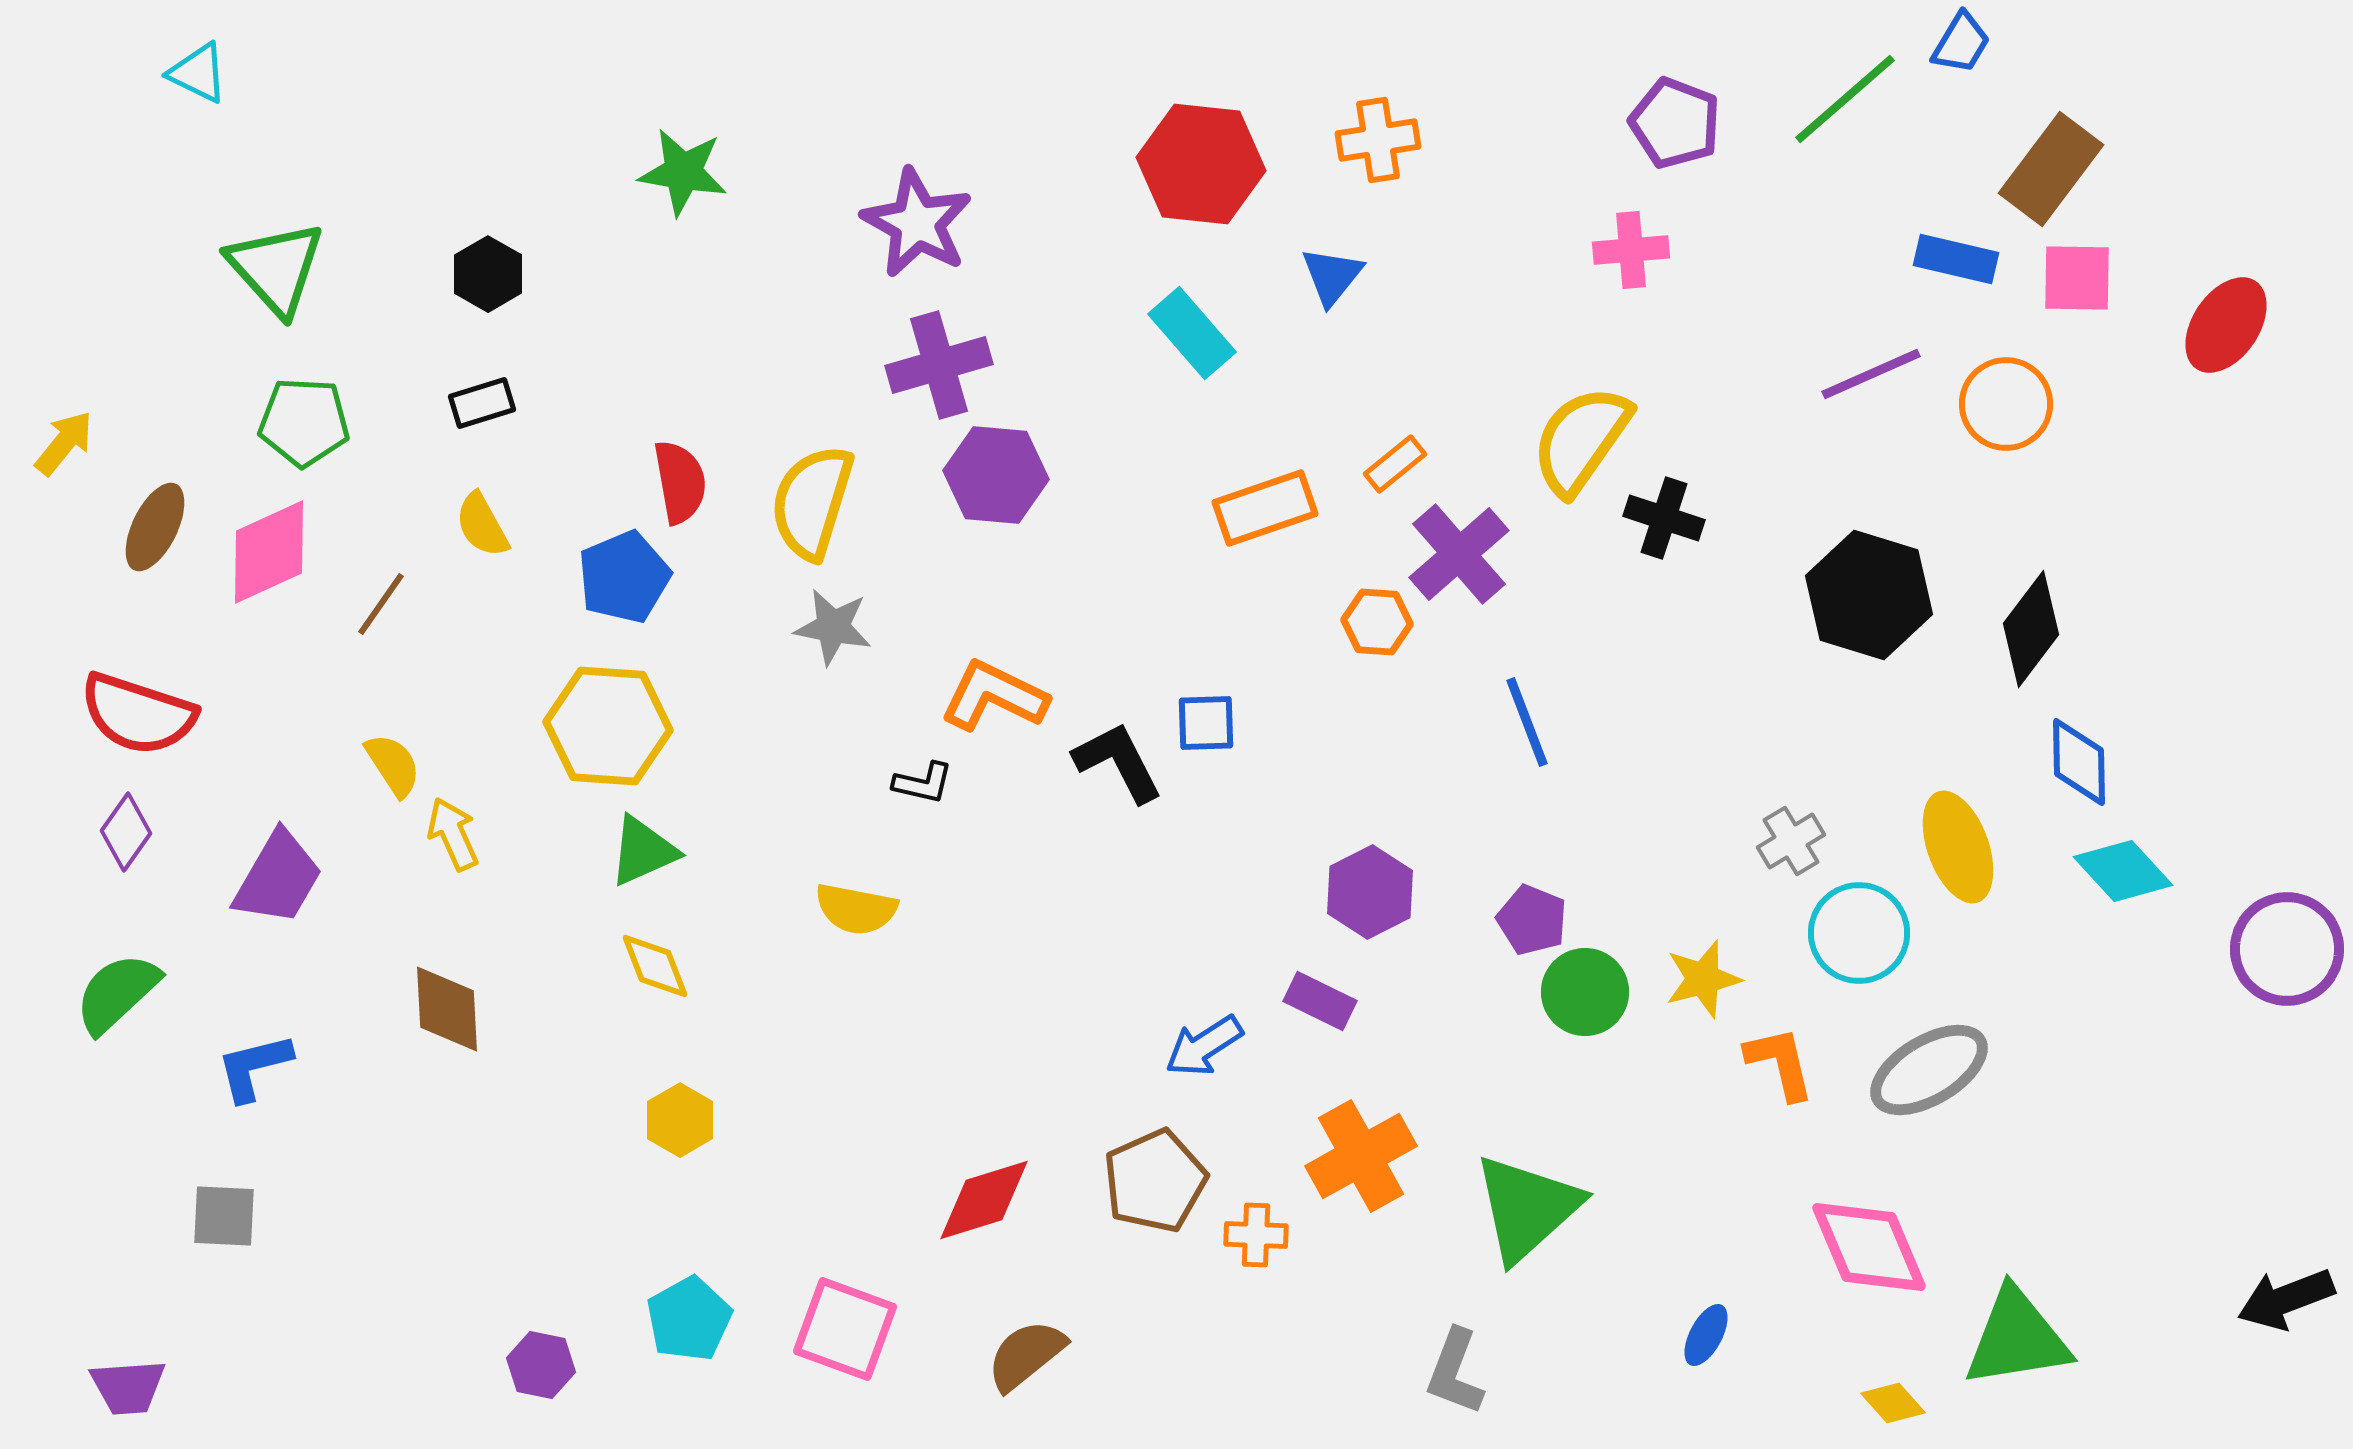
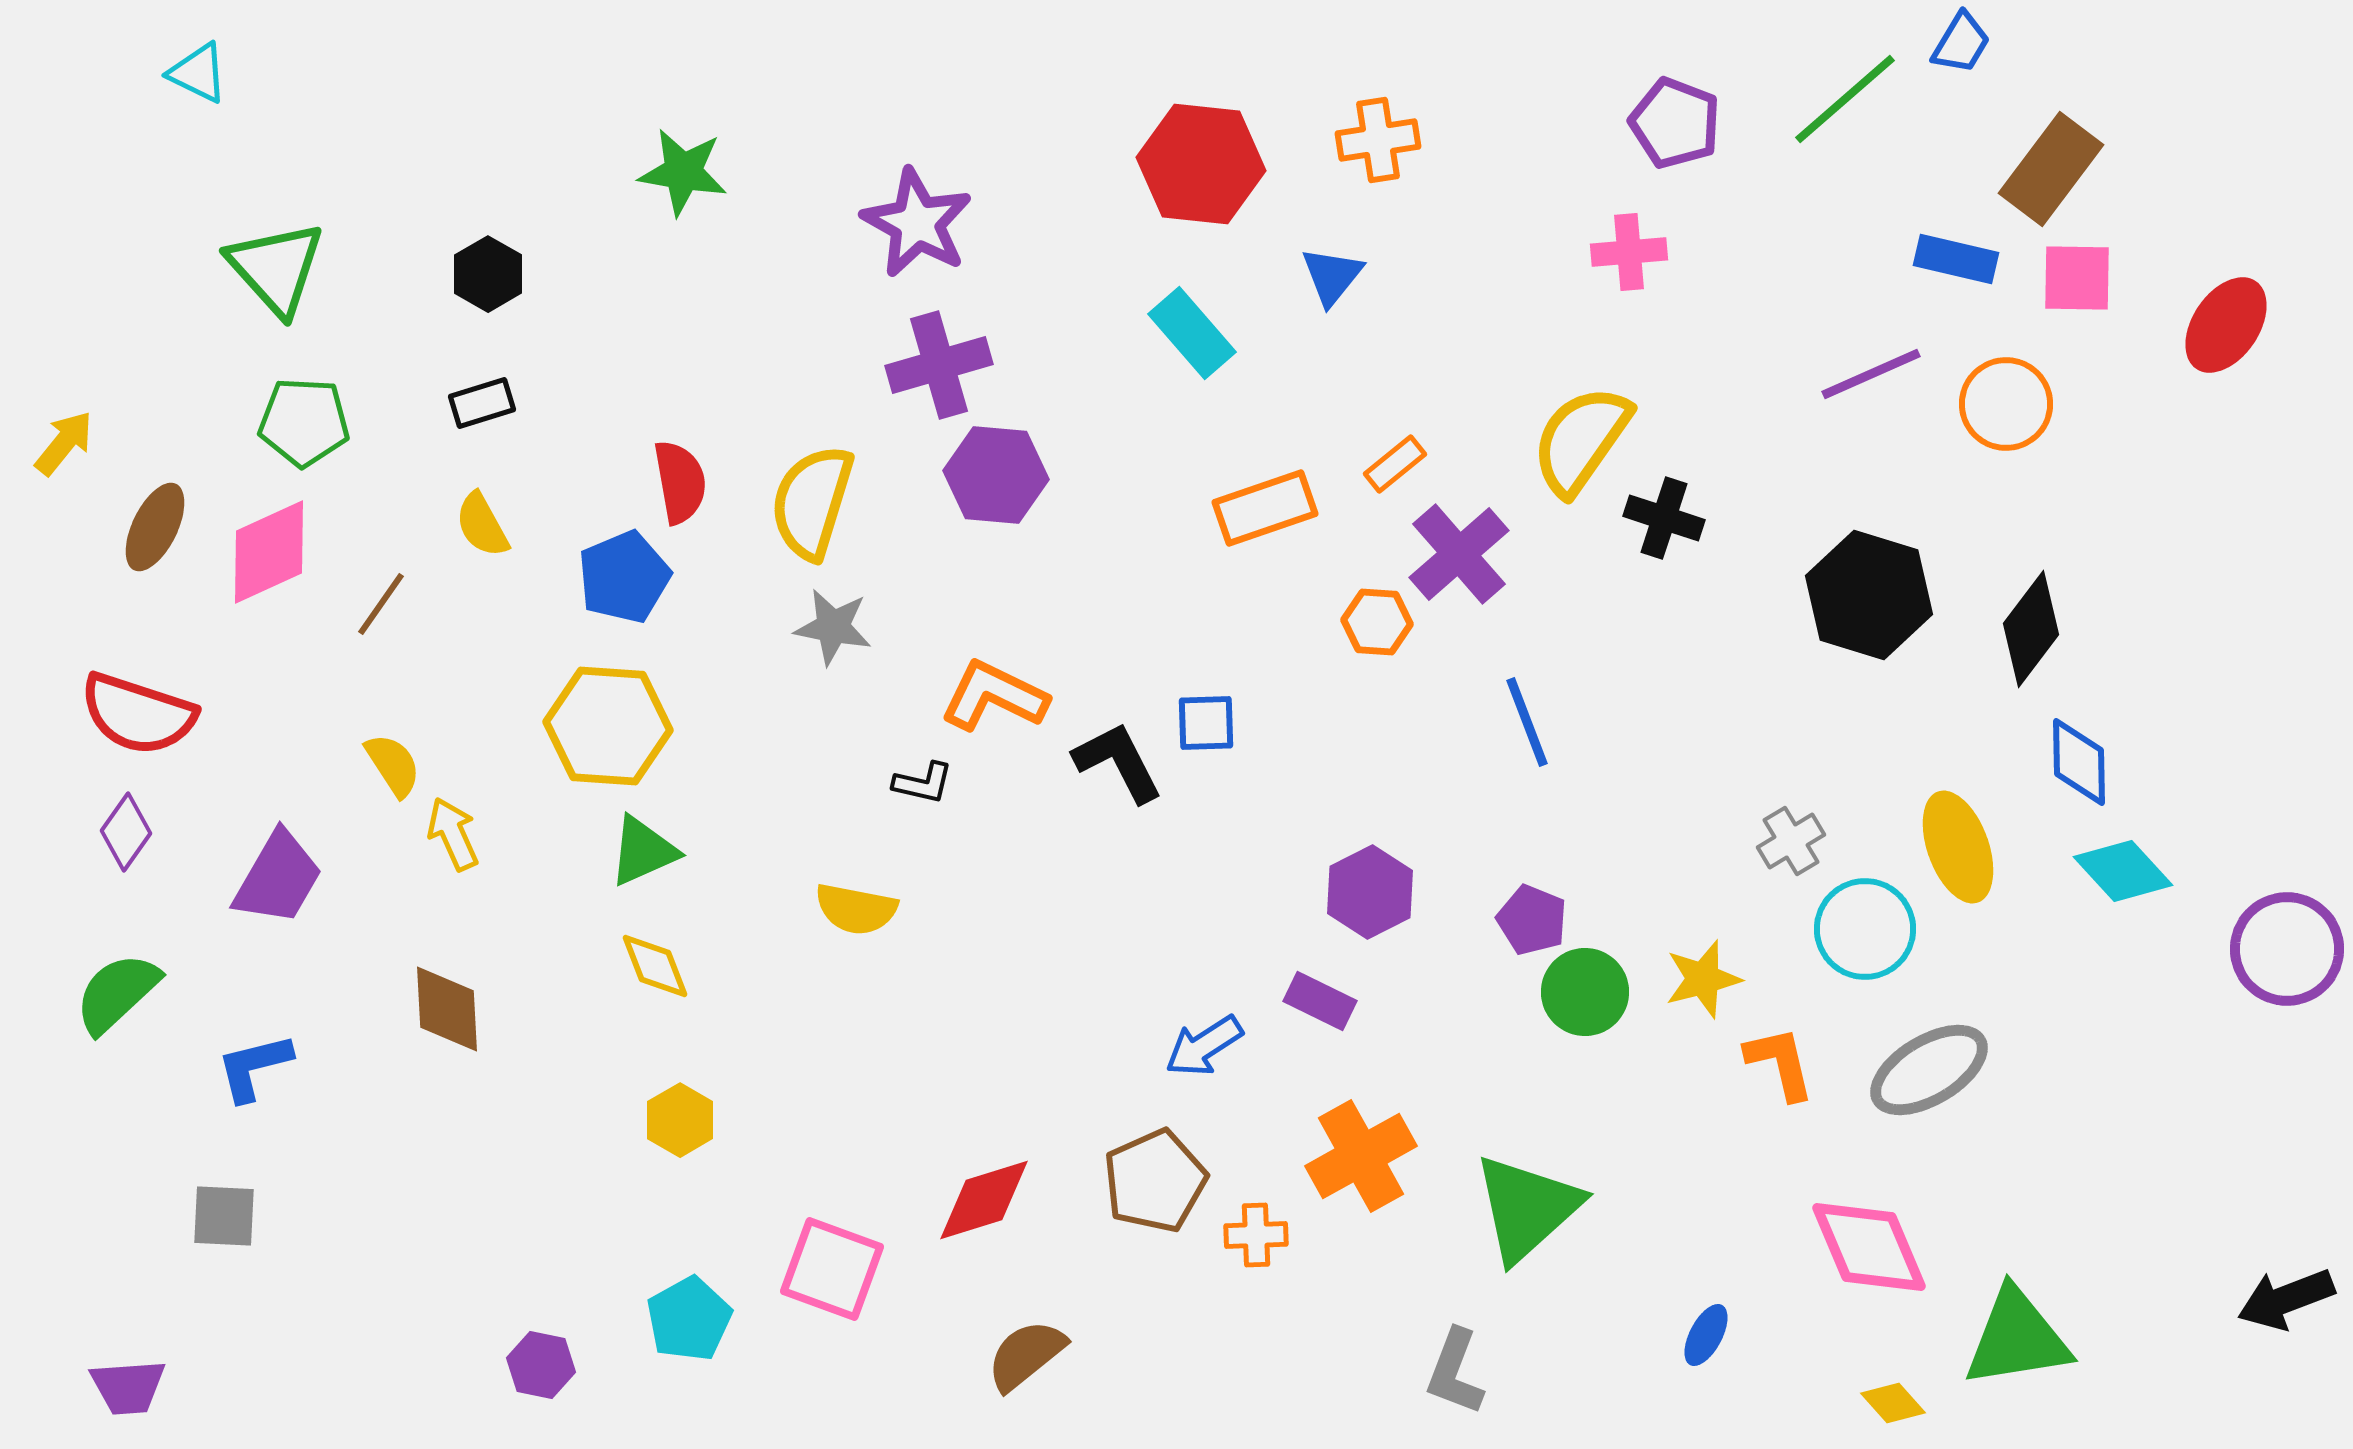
pink cross at (1631, 250): moved 2 px left, 2 px down
cyan circle at (1859, 933): moved 6 px right, 4 px up
orange cross at (1256, 1235): rotated 4 degrees counterclockwise
pink square at (845, 1329): moved 13 px left, 60 px up
